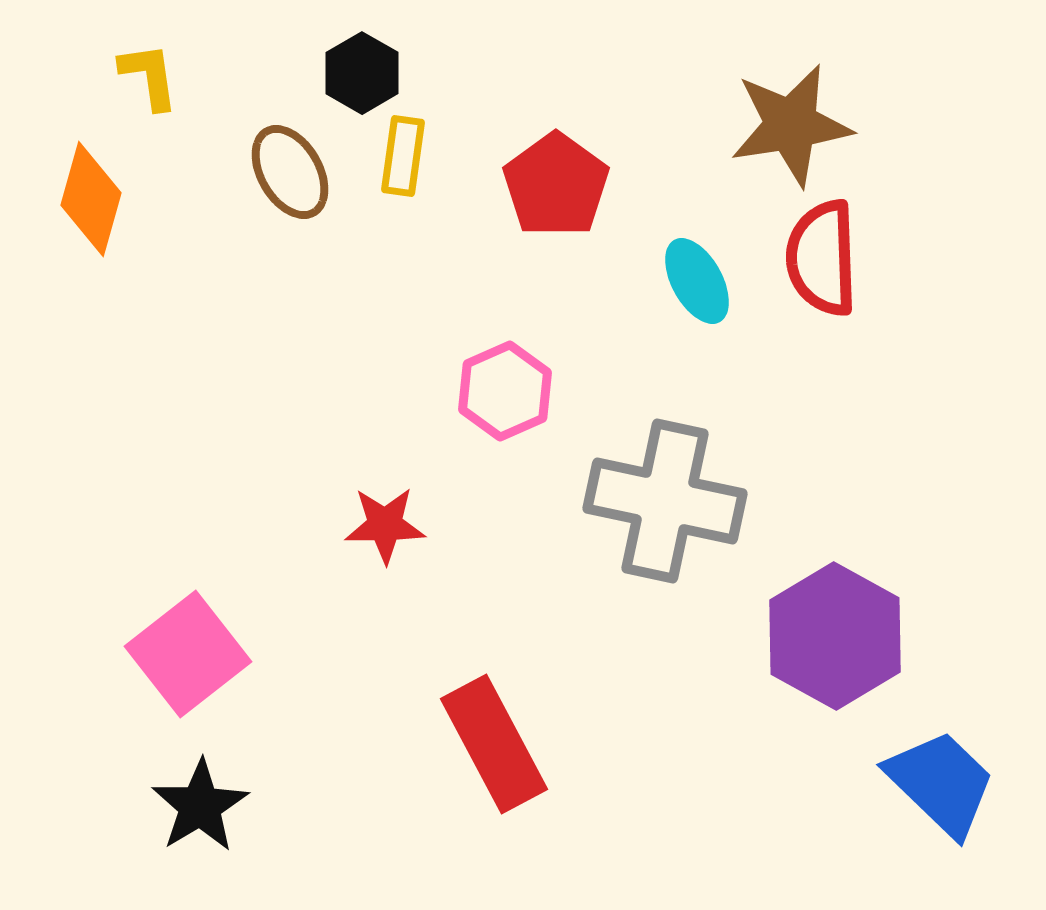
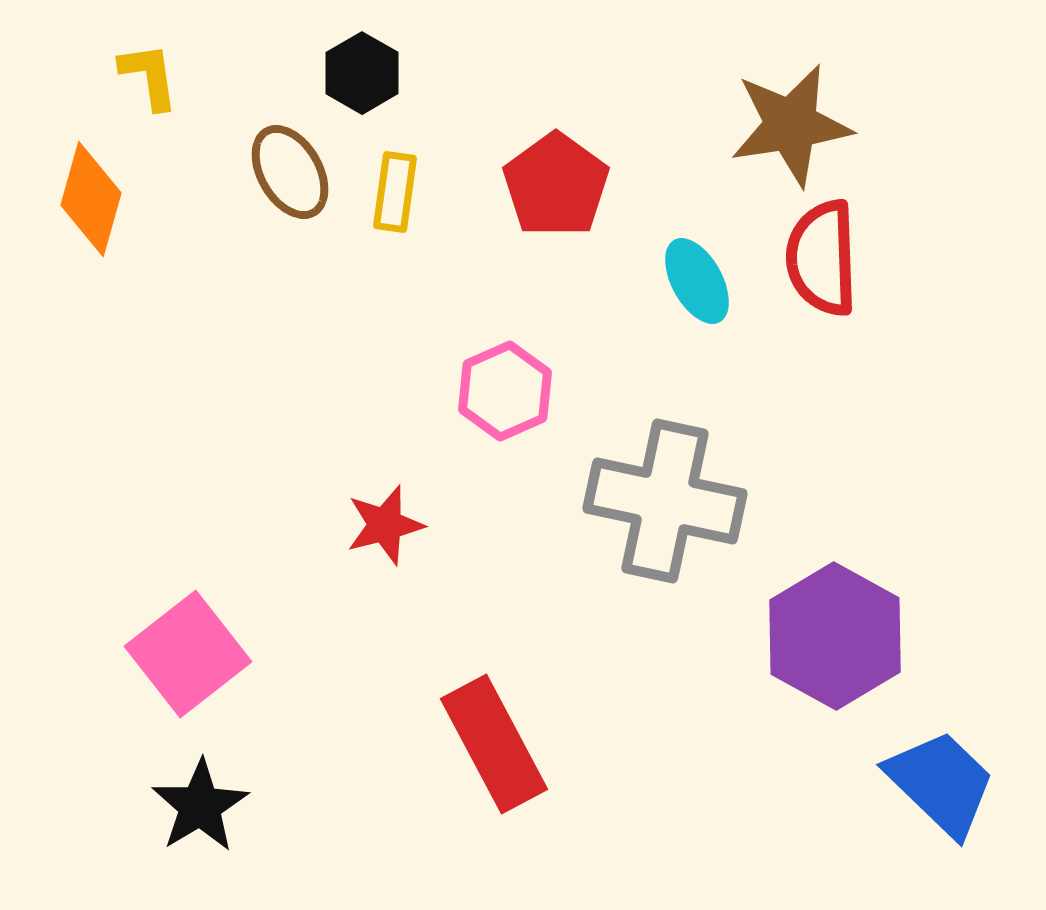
yellow rectangle: moved 8 px left, 36 px down
red star: rotated 14 degrees counterclockwise
